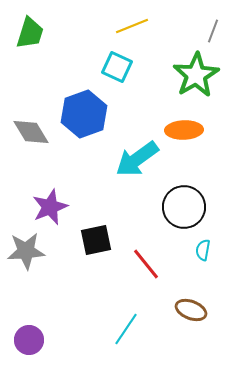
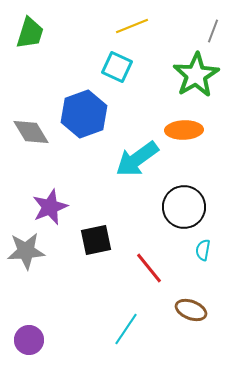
red line: moved 3 px right, 4 px down
